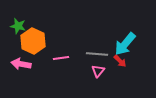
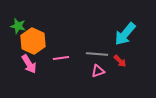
cyan arrow: moved 10 px up
pink arrow: moved 8 px right; rotated 132 degrees counterclockwise
pink triangle: rotated 32 degrees clockwise
